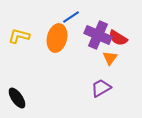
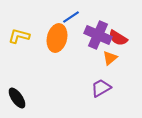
orange triangle: rotated 14 degrees clockwise
